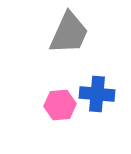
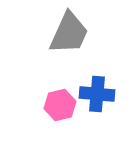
pink hexagon: rotated 8 degrees counterclockwise
